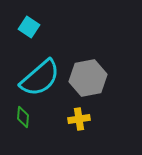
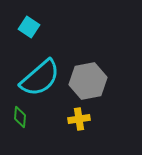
gray hexagon: moved 3 px down
green diamond: moved 3 px left
